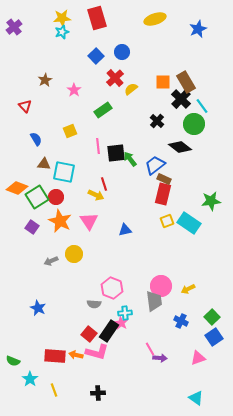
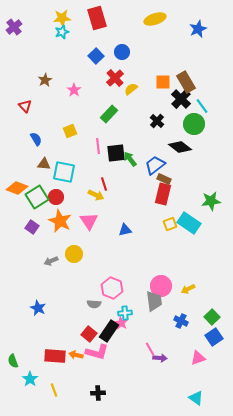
green rectangle at (103, 110): moved 6 px right, 4 px down; rotated 12 degrees counterclockwise
yellow square at (167, 221): moved 3 px right, 3 px down
green semicircle at (13, 361): rotated 48 degrees clockwise
